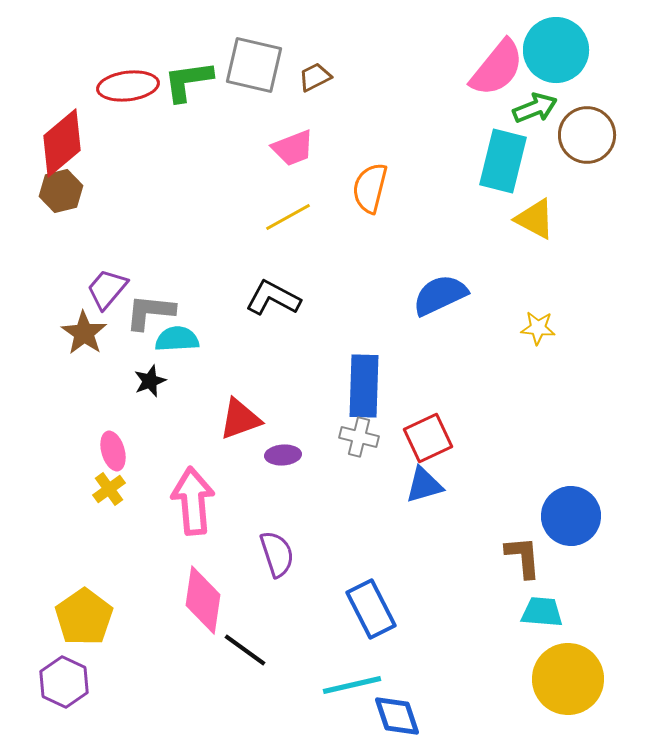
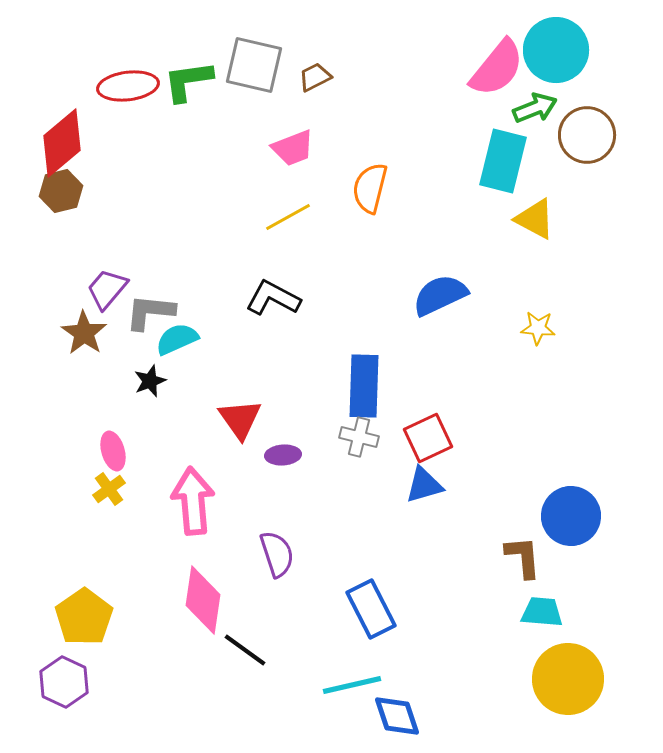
cyan semicircle at (177, 339): rotated 21 degrees counterclockwise
red triangle at (240, 419): rotated 45 degrees counterclockwise
